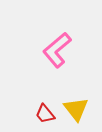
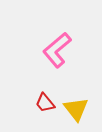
red trapezoid: moved 11 px up
